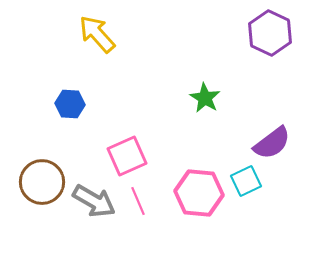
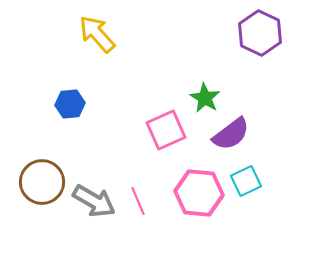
purple hexagon: moved 10 px left
blue hexagon: rotated 8 degrees counterclockwise
purple semicircle: moved 41 px left, 9 px up
pink square: moved 39 px right, 26 px up
